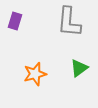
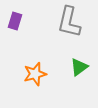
gray L-shape: rotated 8 degrees clockwise
green triangle: moved 1 px up
